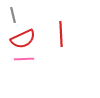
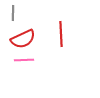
gray line: moved 2 px up; rotated 14 degrees clockwise
pink line: moved 1 px down
